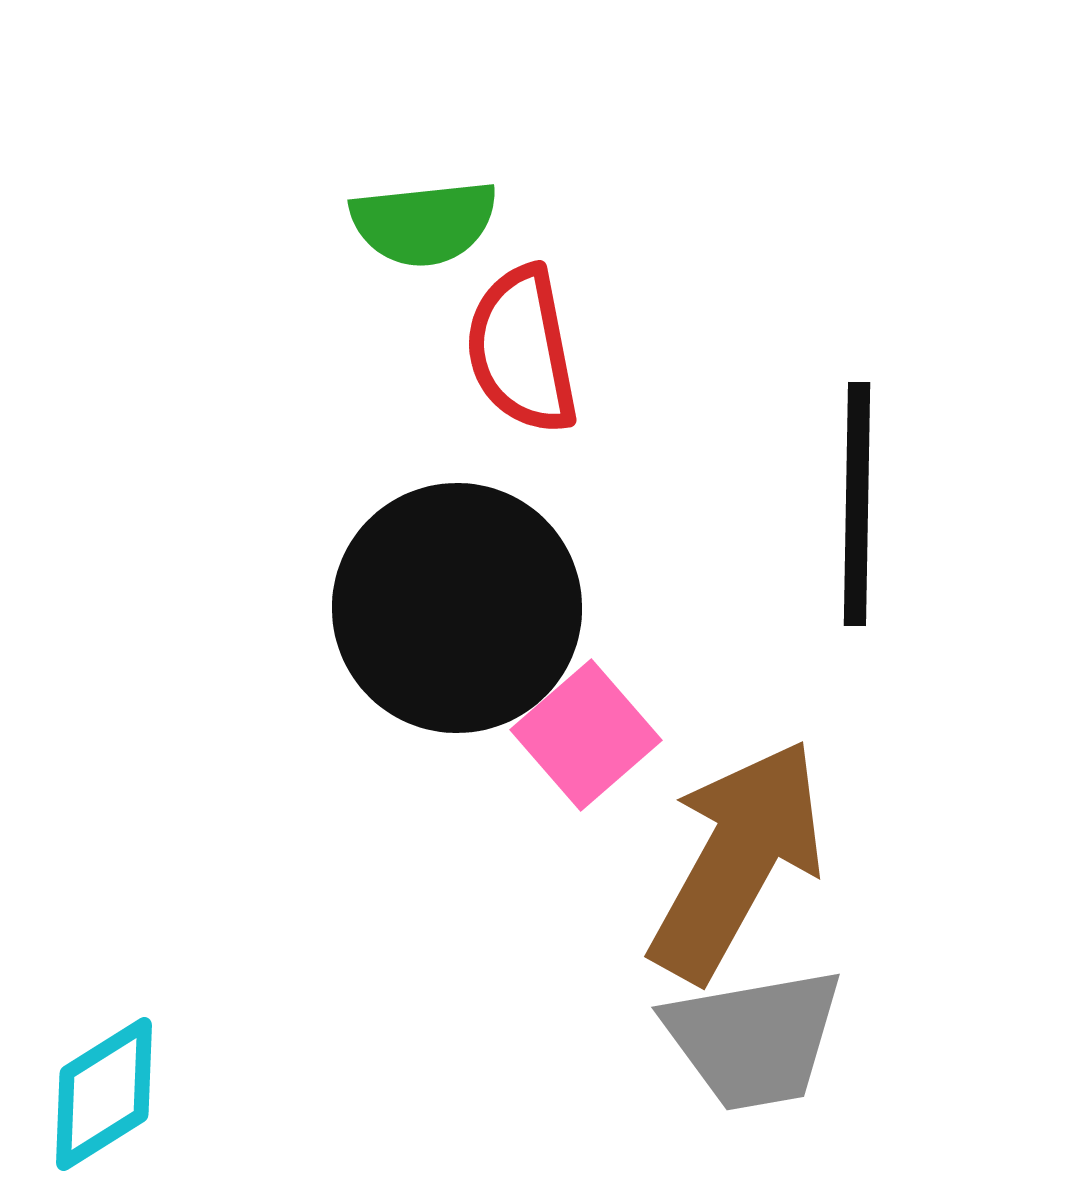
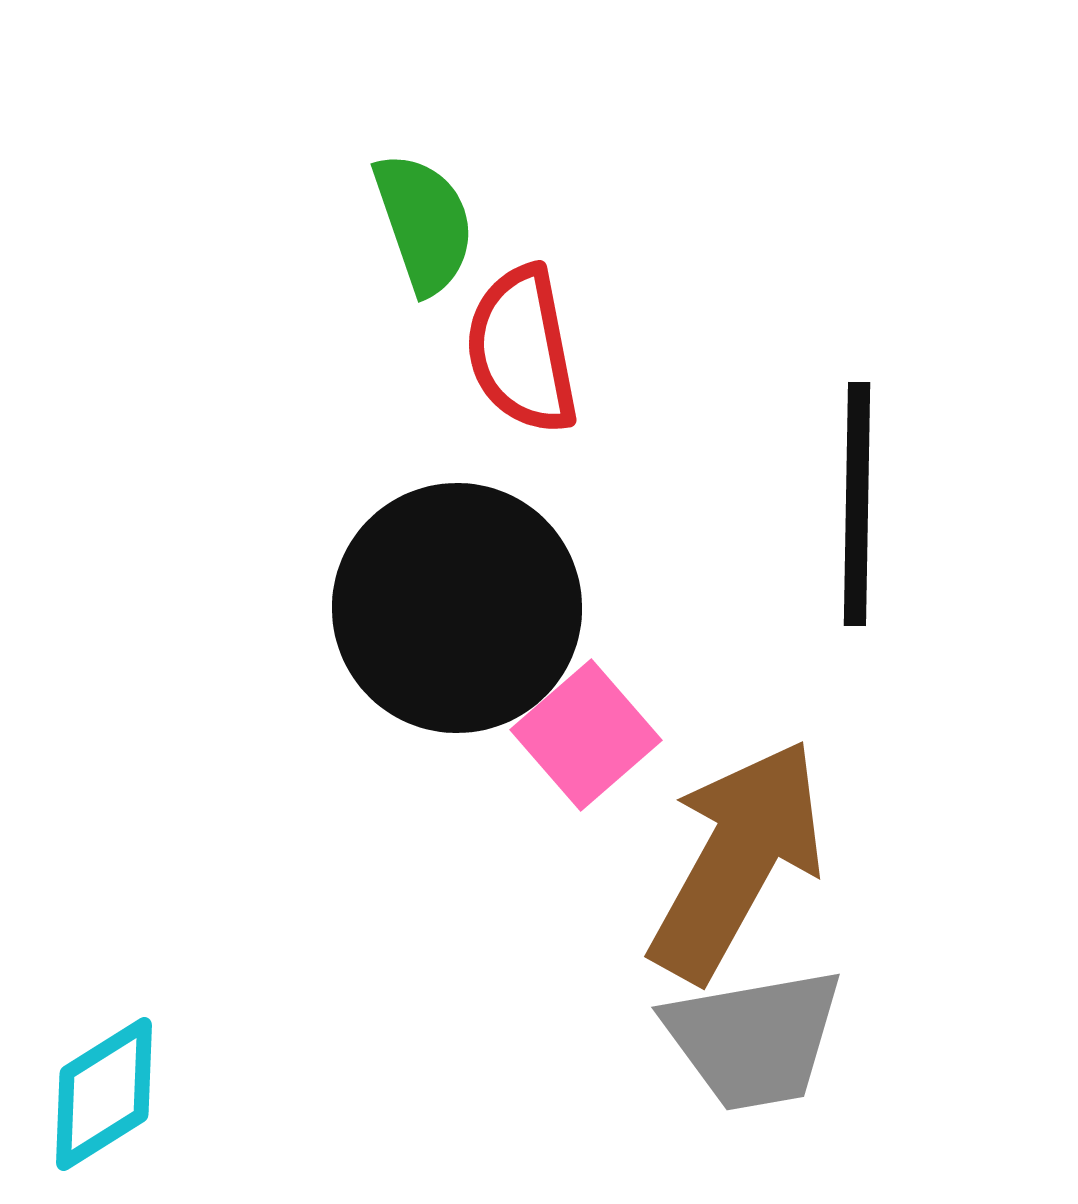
green semicircle: rotated 103 degrees counterclockwise
